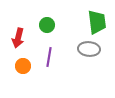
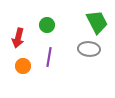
green trapezoid: rotated 20 degrees counterclockwise
